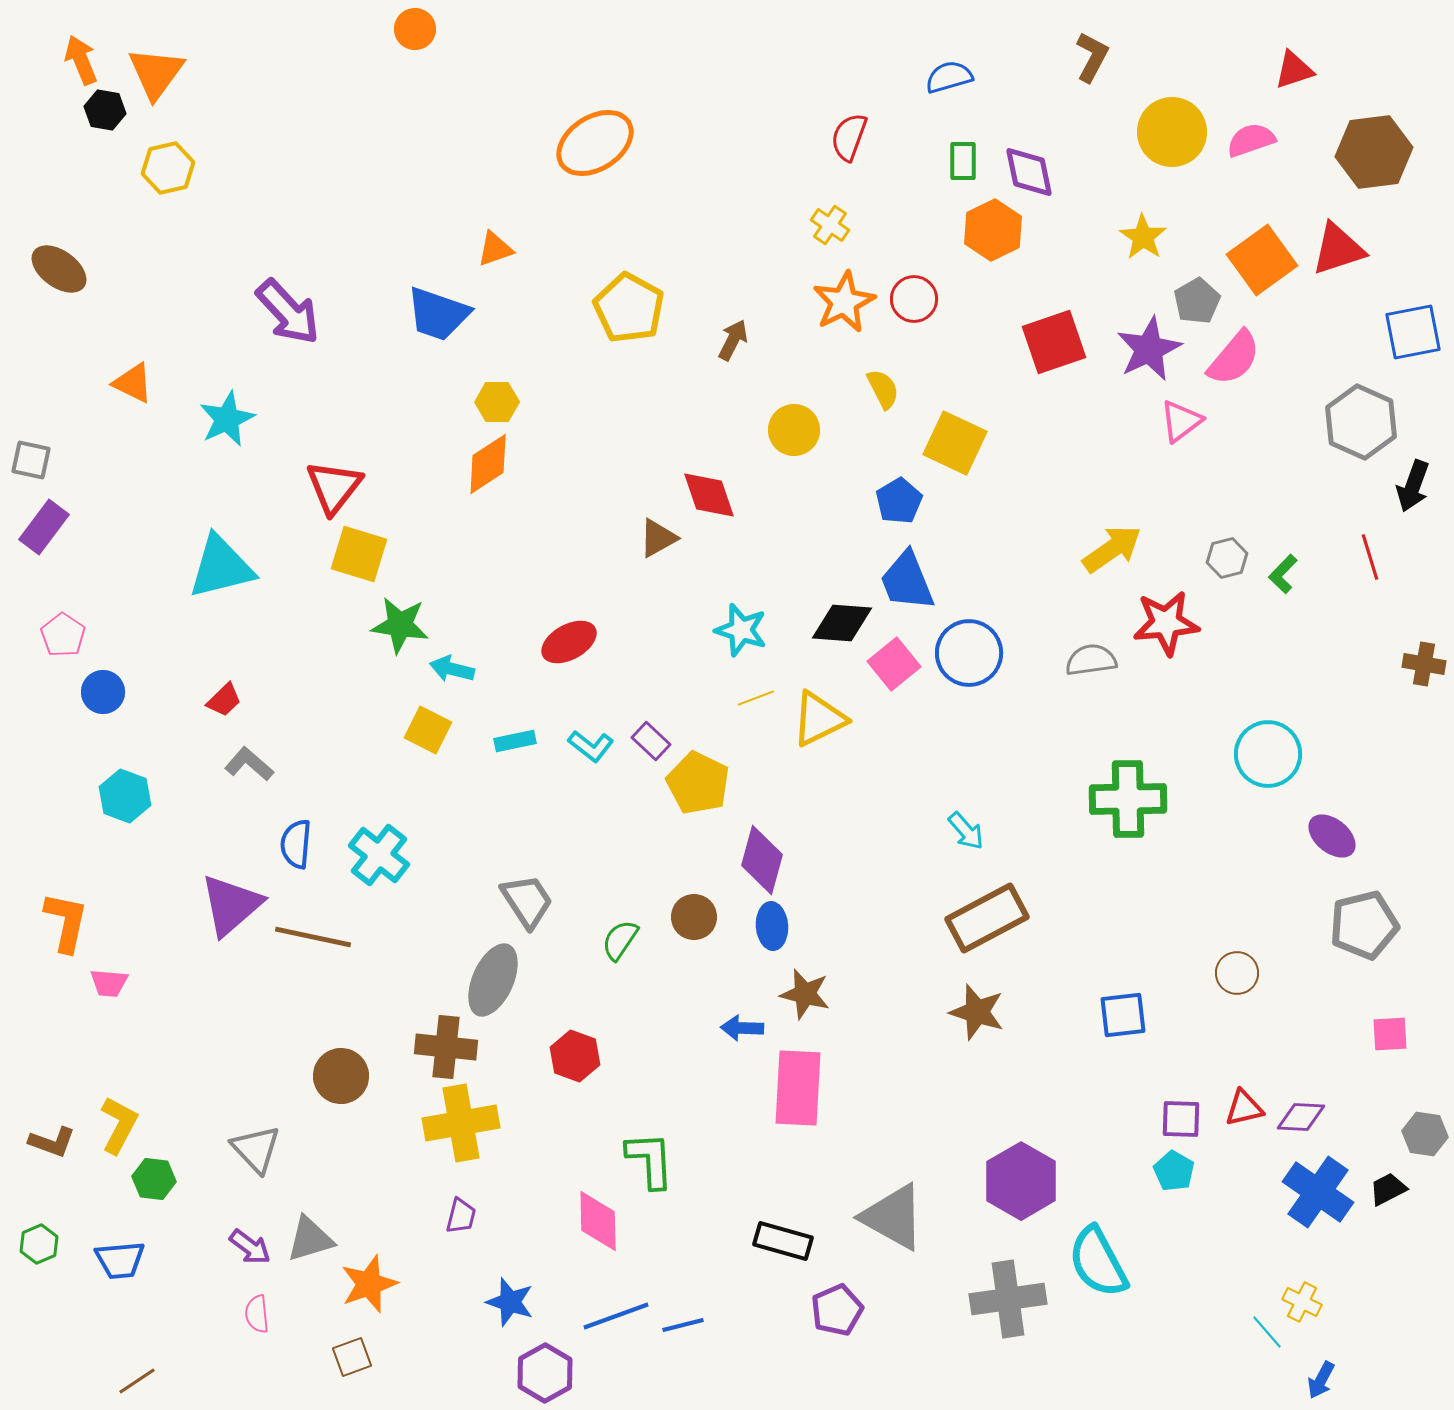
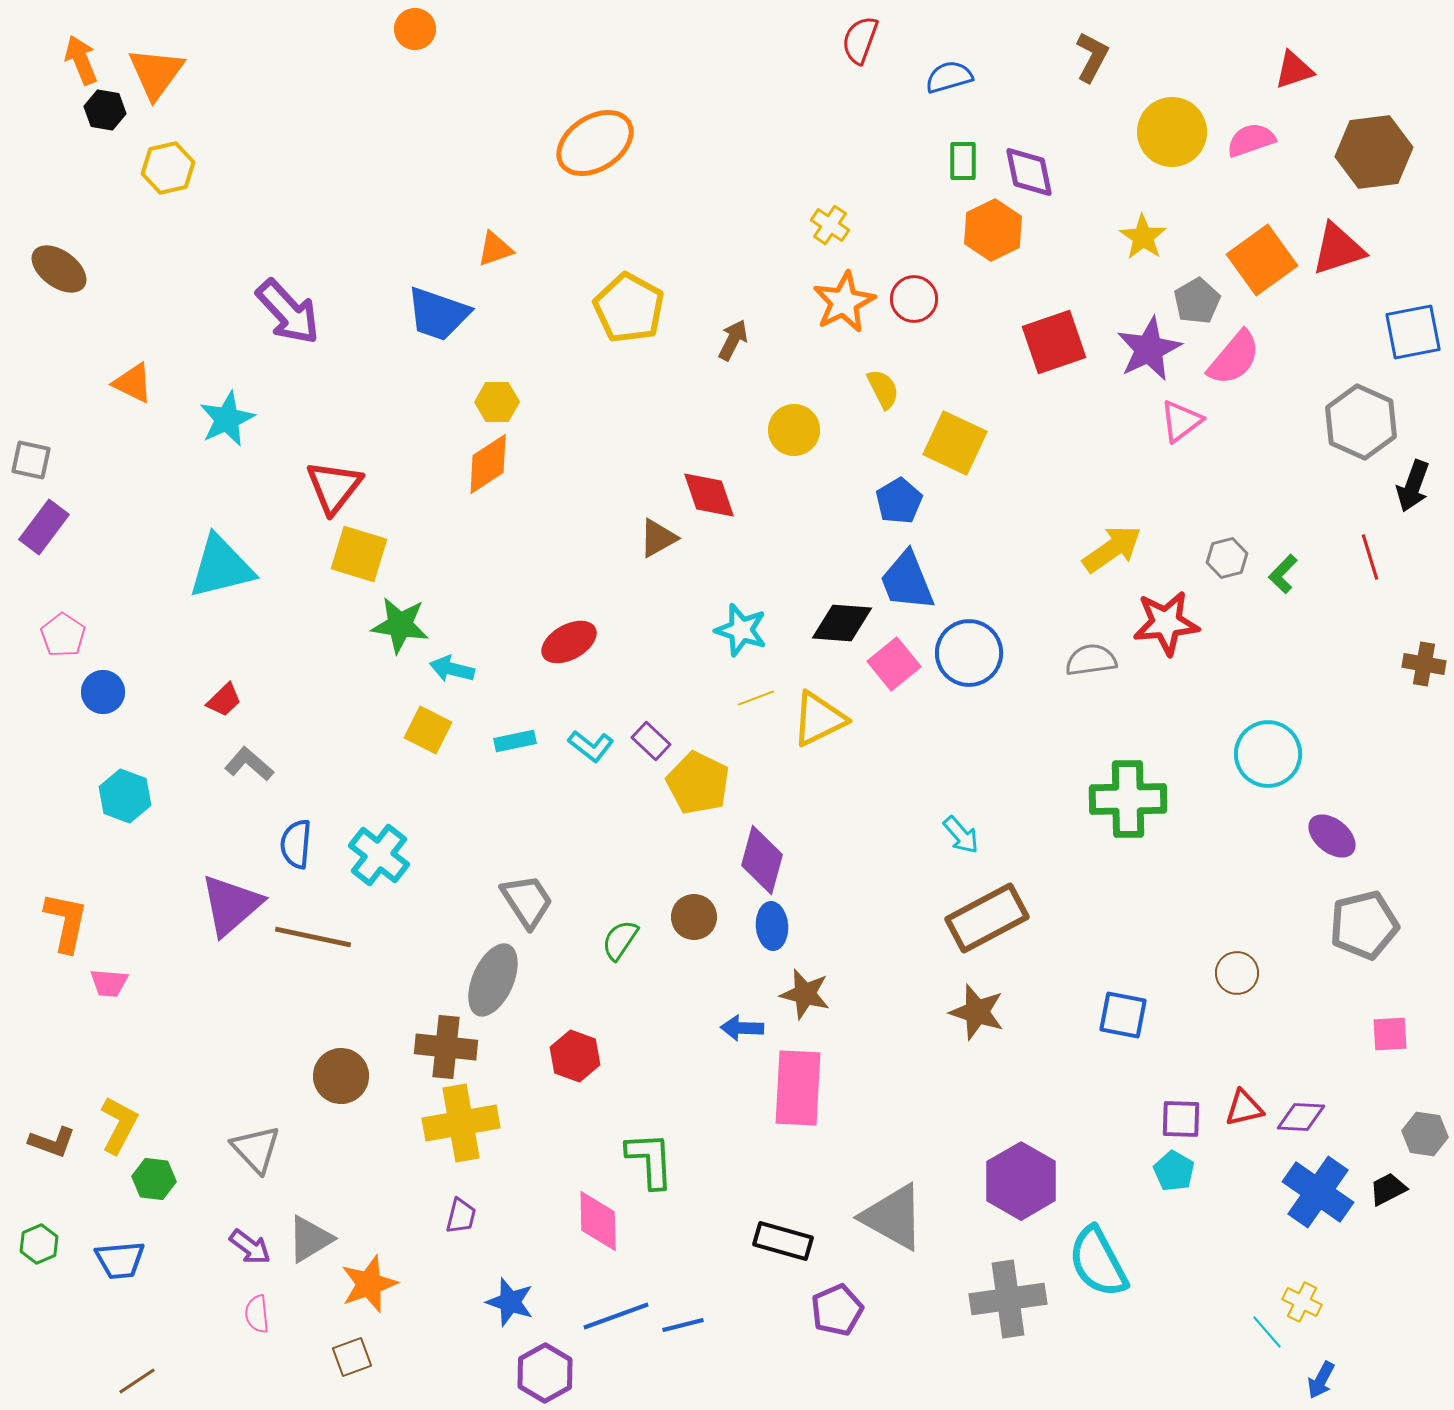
red semicircle at (849, 137): moved 11 px right, 97 px up
cyan arrow at (966, 831): moved 5 px left, 4 px down
blue square at (1123, 1015): rotated 18 degrees clockwise
gray triangle at (310, 1239): rotated 14 degrees counterclockwise
